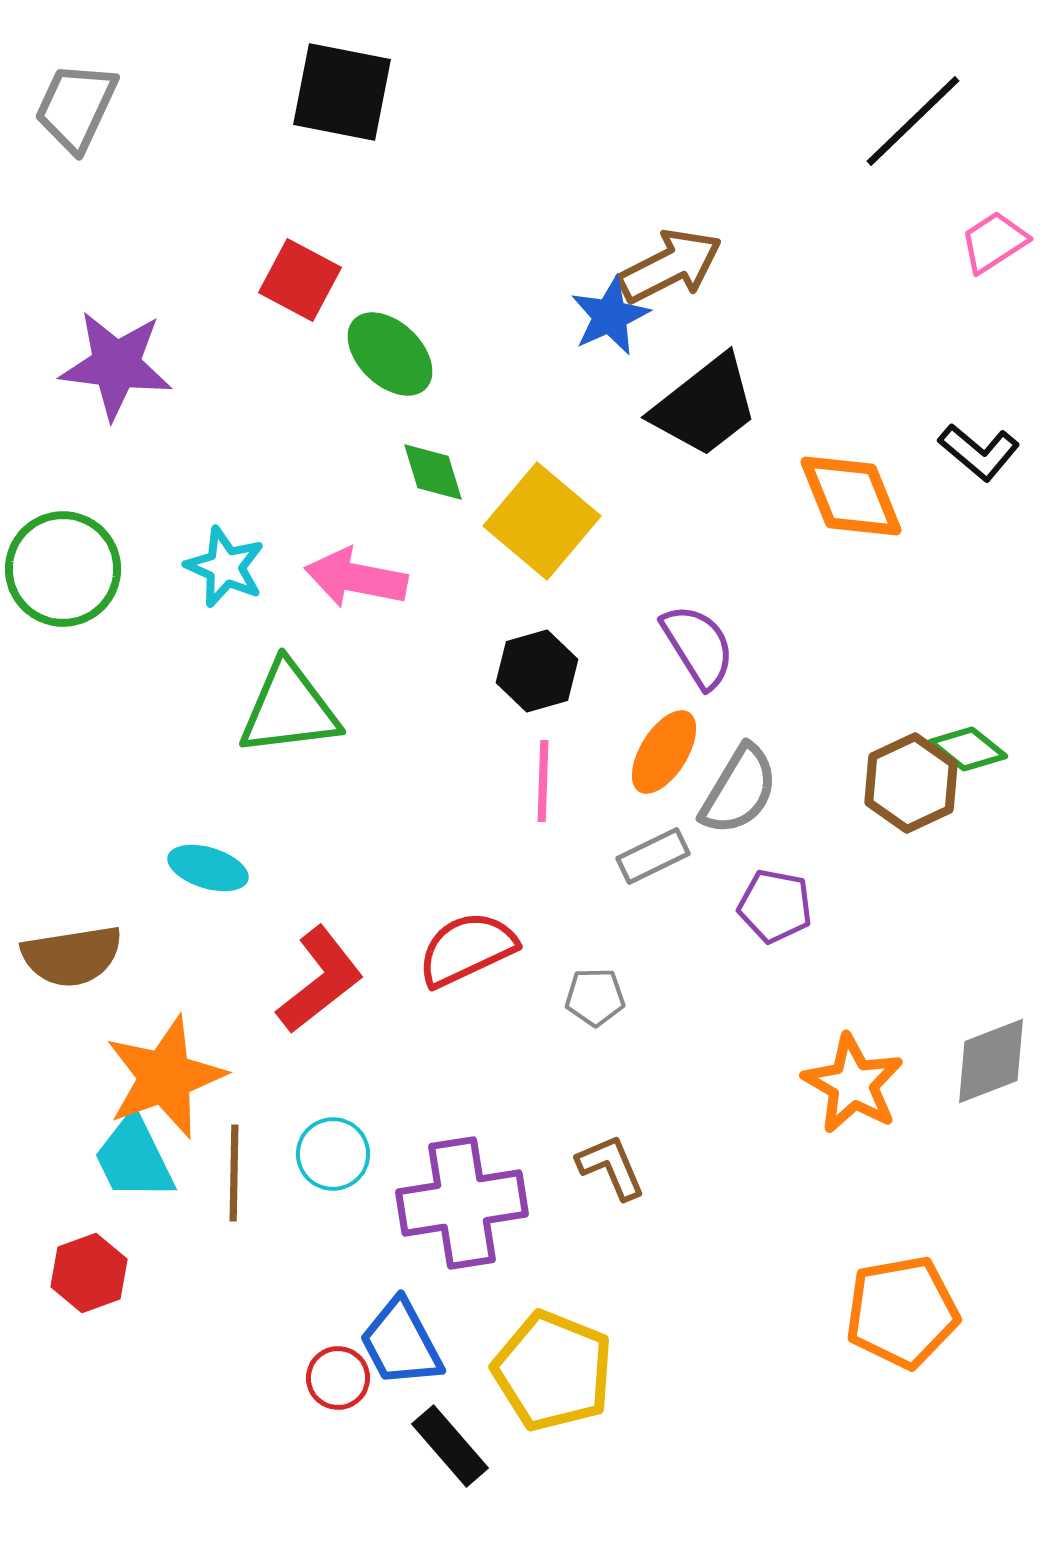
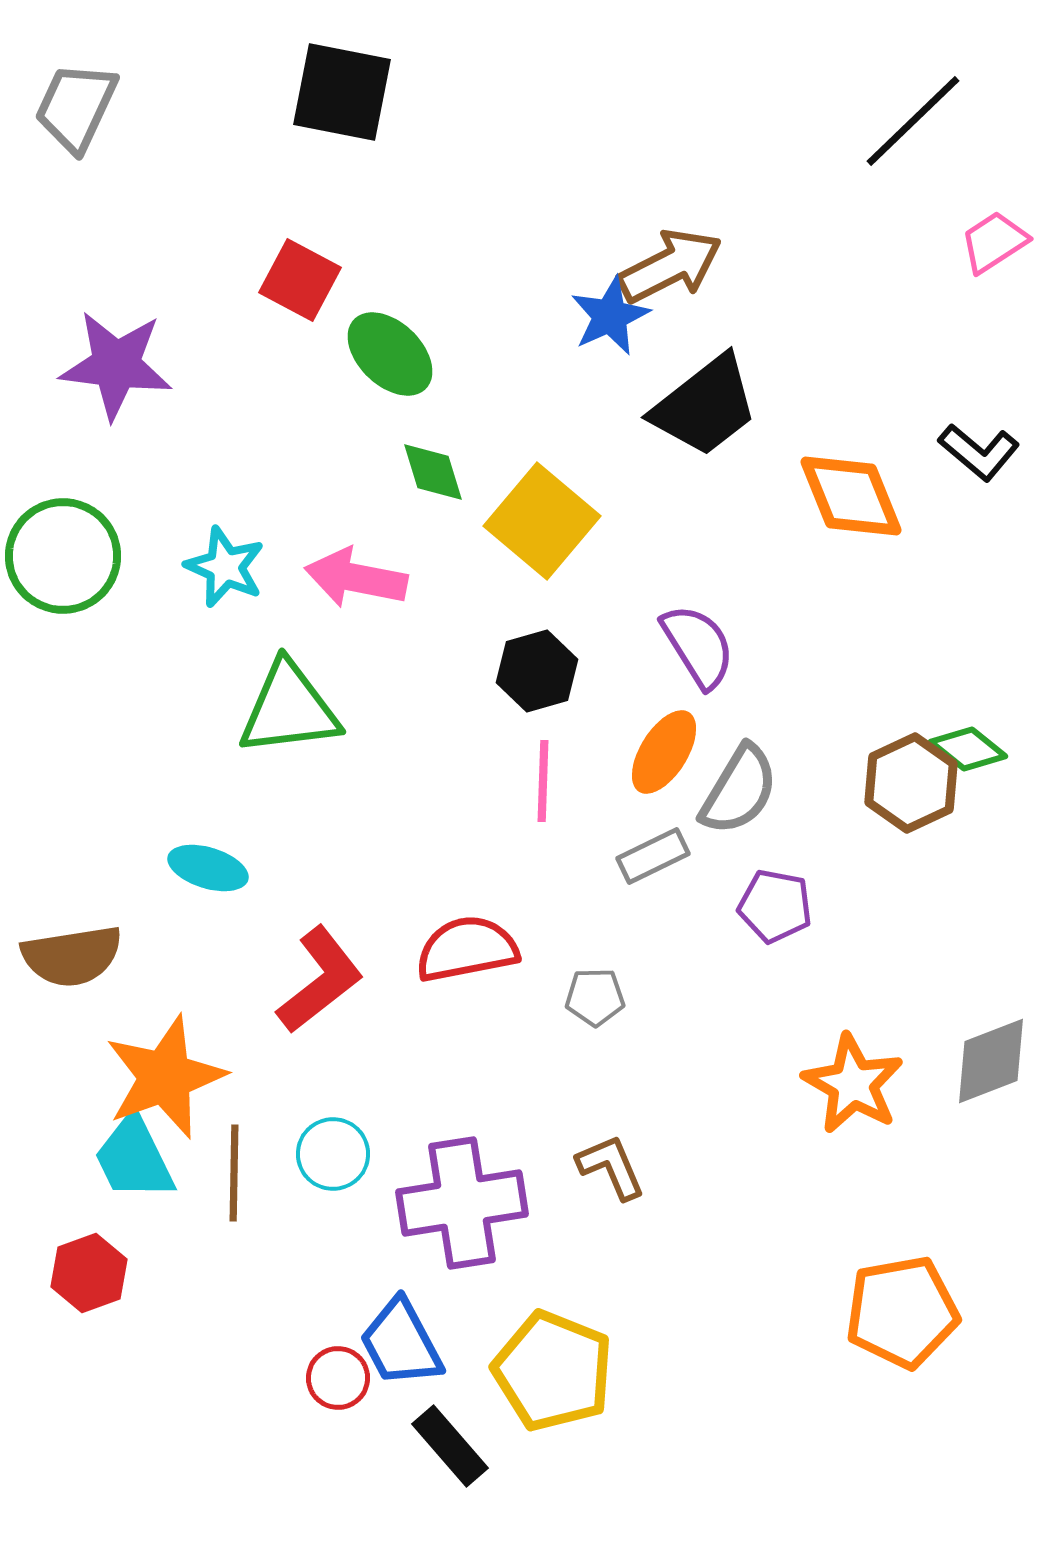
green circle at (63, 569): moved 13 px up
red semicircle at (467, 949): rotated 14 degrees clockwise
